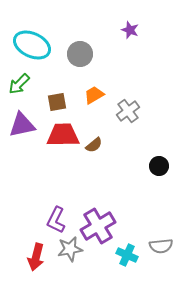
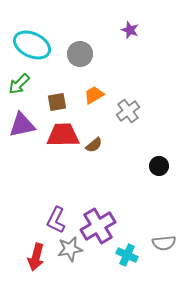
gray semicircle: moved 3 px right, 3 px up
